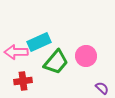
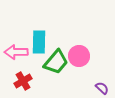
cyan rectangle: rotated 65 degrees counterclockwise
pink circle: moved 7 px left
red cross: rotated 24 degrees counterclockwise
